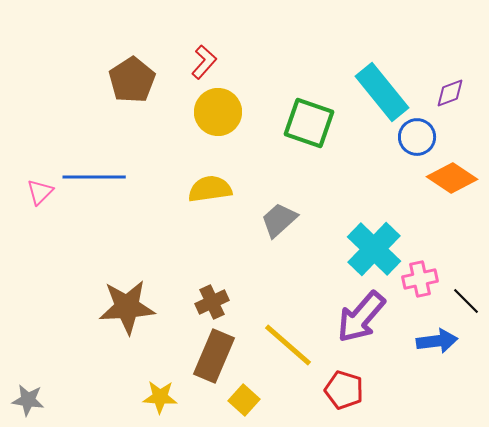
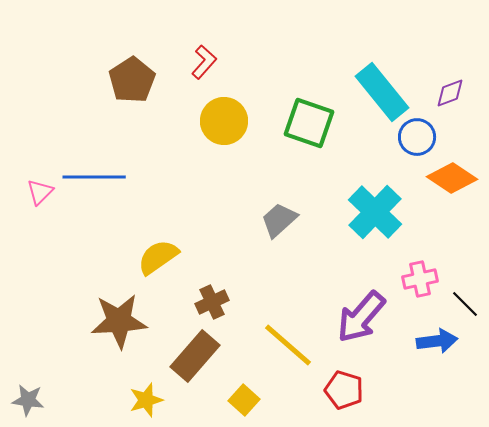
yellow circle: moved 6 px right, 9 px down
yellow semicircle: moved 52 px left, 68 px down; rotated 27 degrees counterclockwise
cyan cross: moved 1 px right, 37 px up
black line: moved 1 px left, 3 px down
brown star: moved 8 px left, 14 px down
brown rectangle: moved 19 px left; rotated 18 degrees clockwise
yellow star: moved 14 px left, 3 px down; rotated 20 degrees counterclockwise
